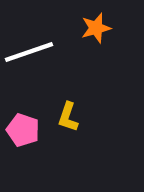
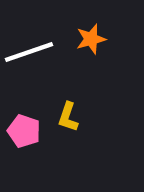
orange star: moved 5 px left, 11 px down
pink pentagon: moved 1 px right, 1 px down
